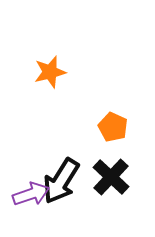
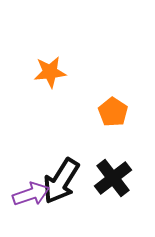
orange star: rotated 8 degrees clockwise
orange pentagon: moved 15 px up; rotated 8 degrees clockwise
black cross: moved 2 px right, 1 px down; rotated 9 degrees clockwise
